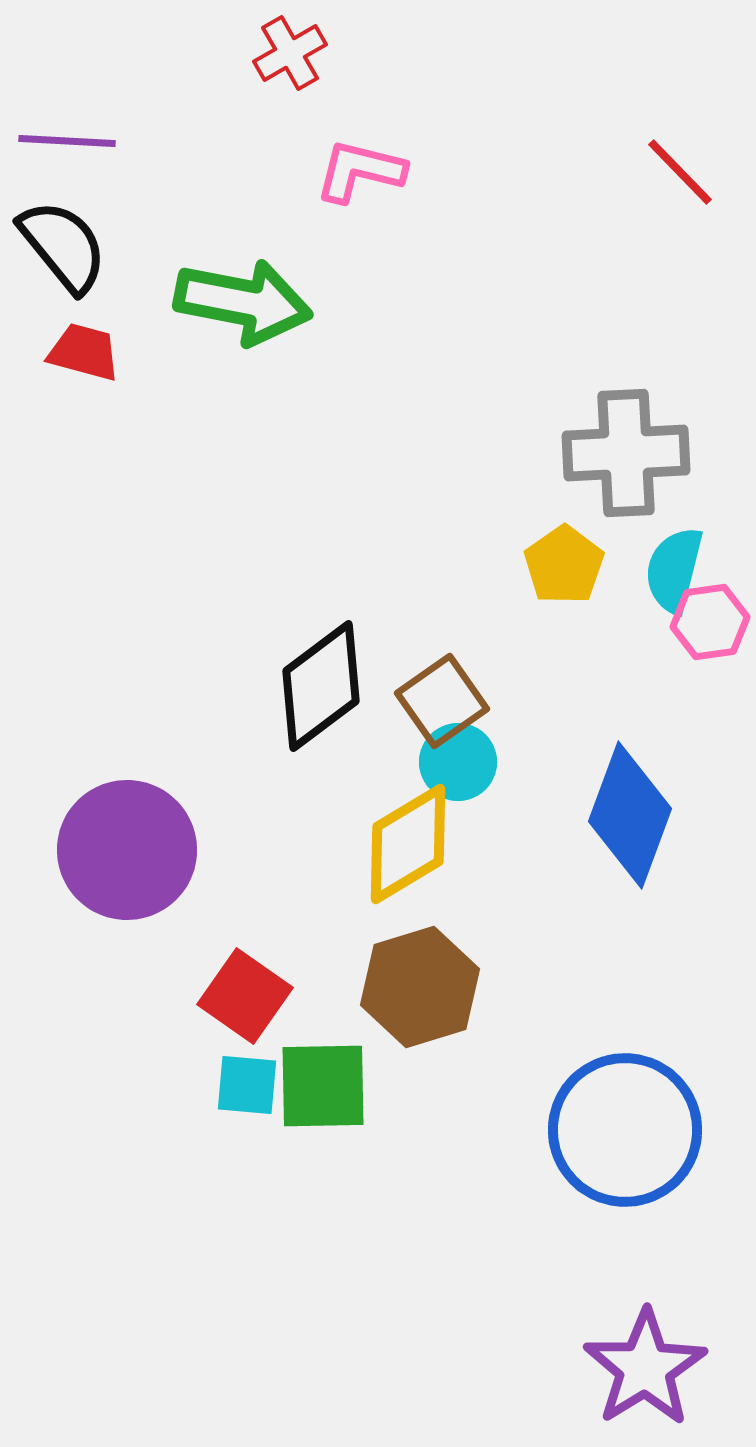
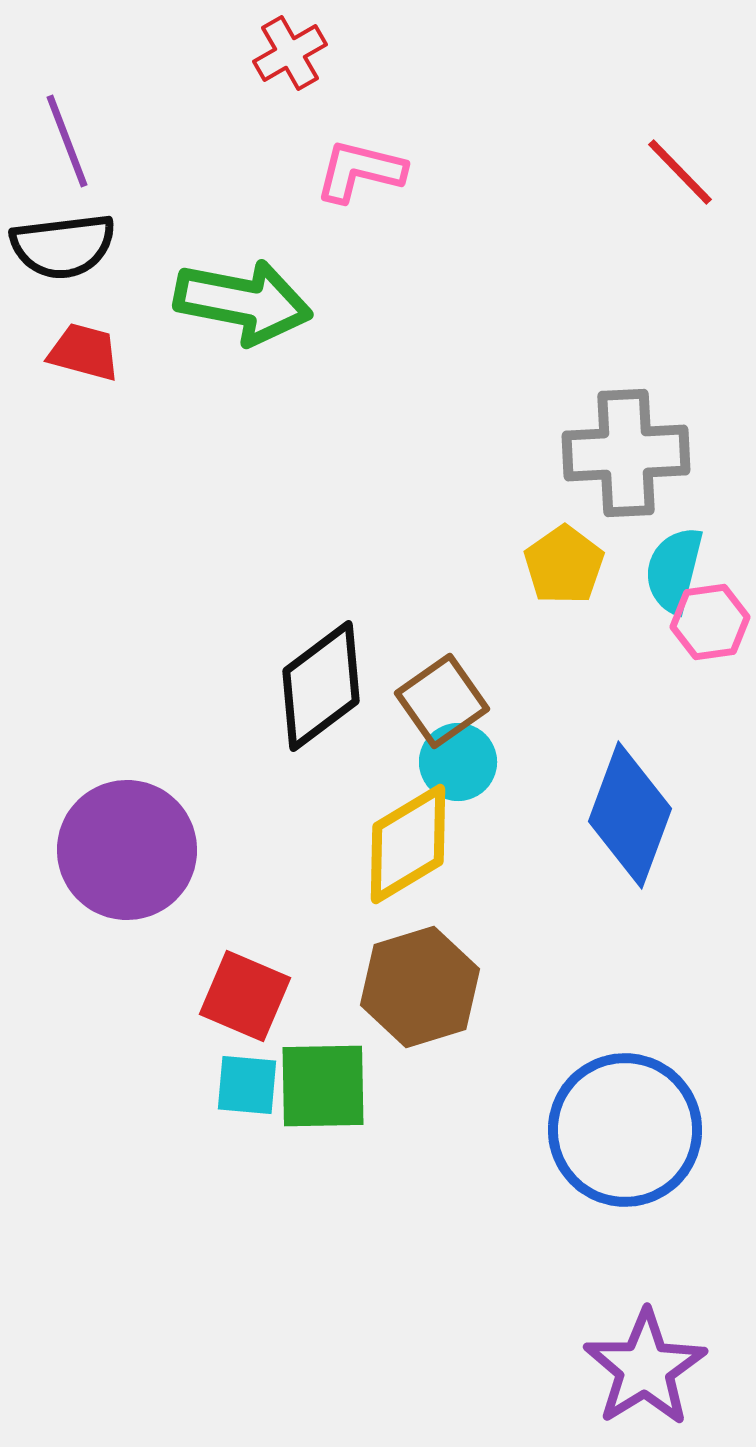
purple line: rotated 66 degrees clockwise
black semicircle: rotated 122 degrees clockwise
red square: rotated 12 degrees counterclockwise
